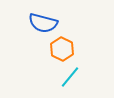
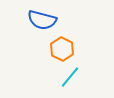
blue semicircle: moved 1 px left, 3 px up
